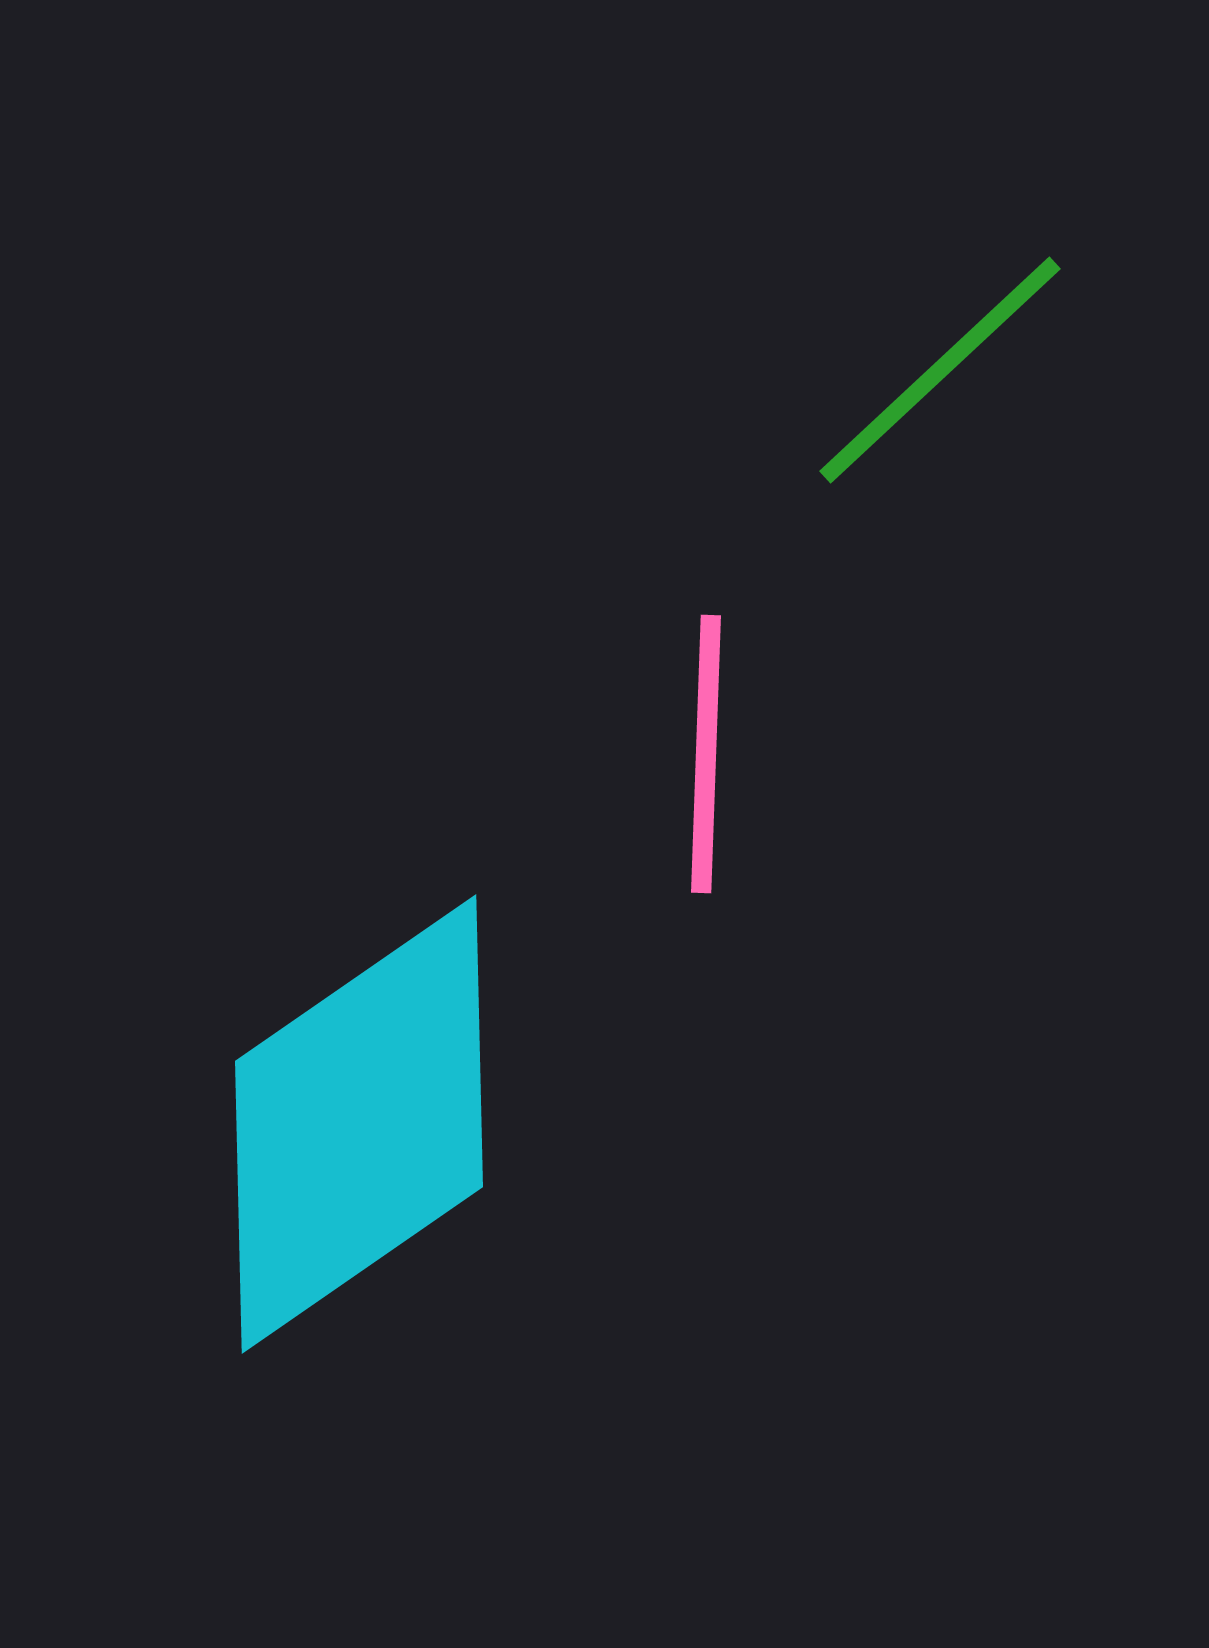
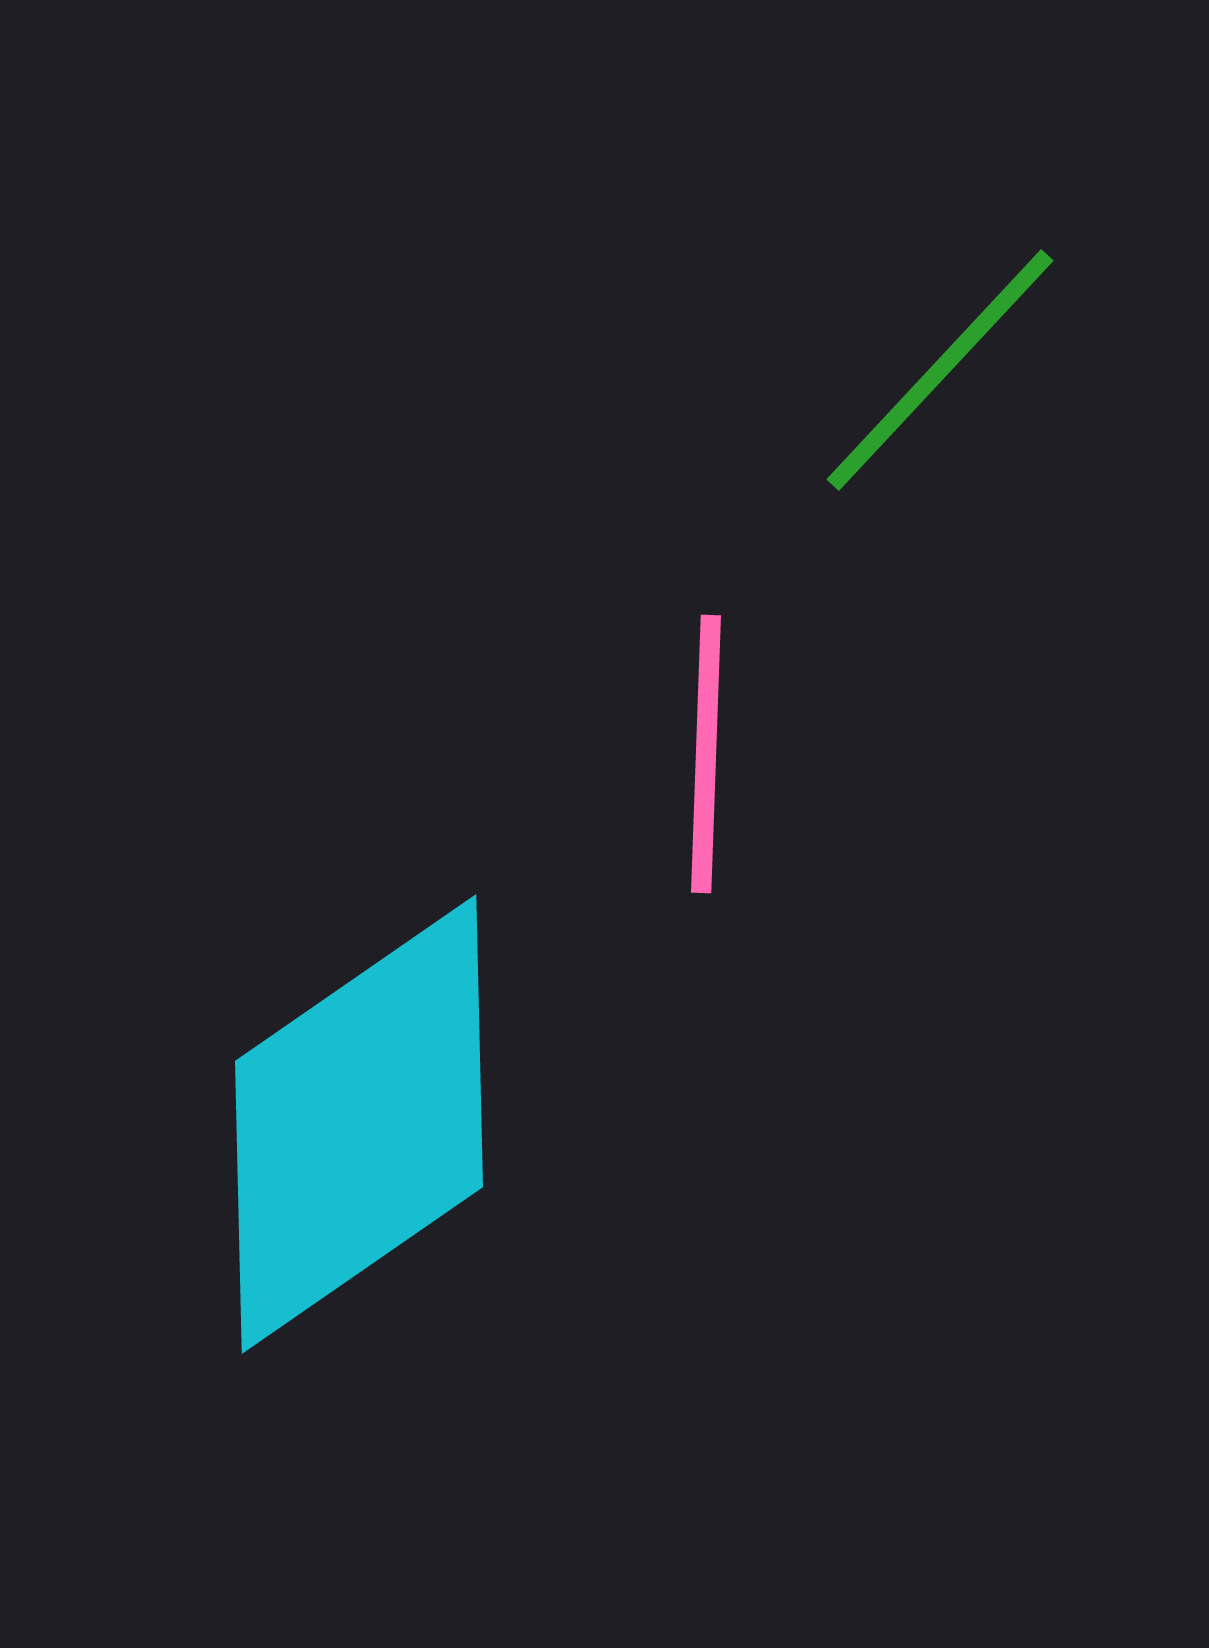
green line: rotated 4 degrees counterclockwise
